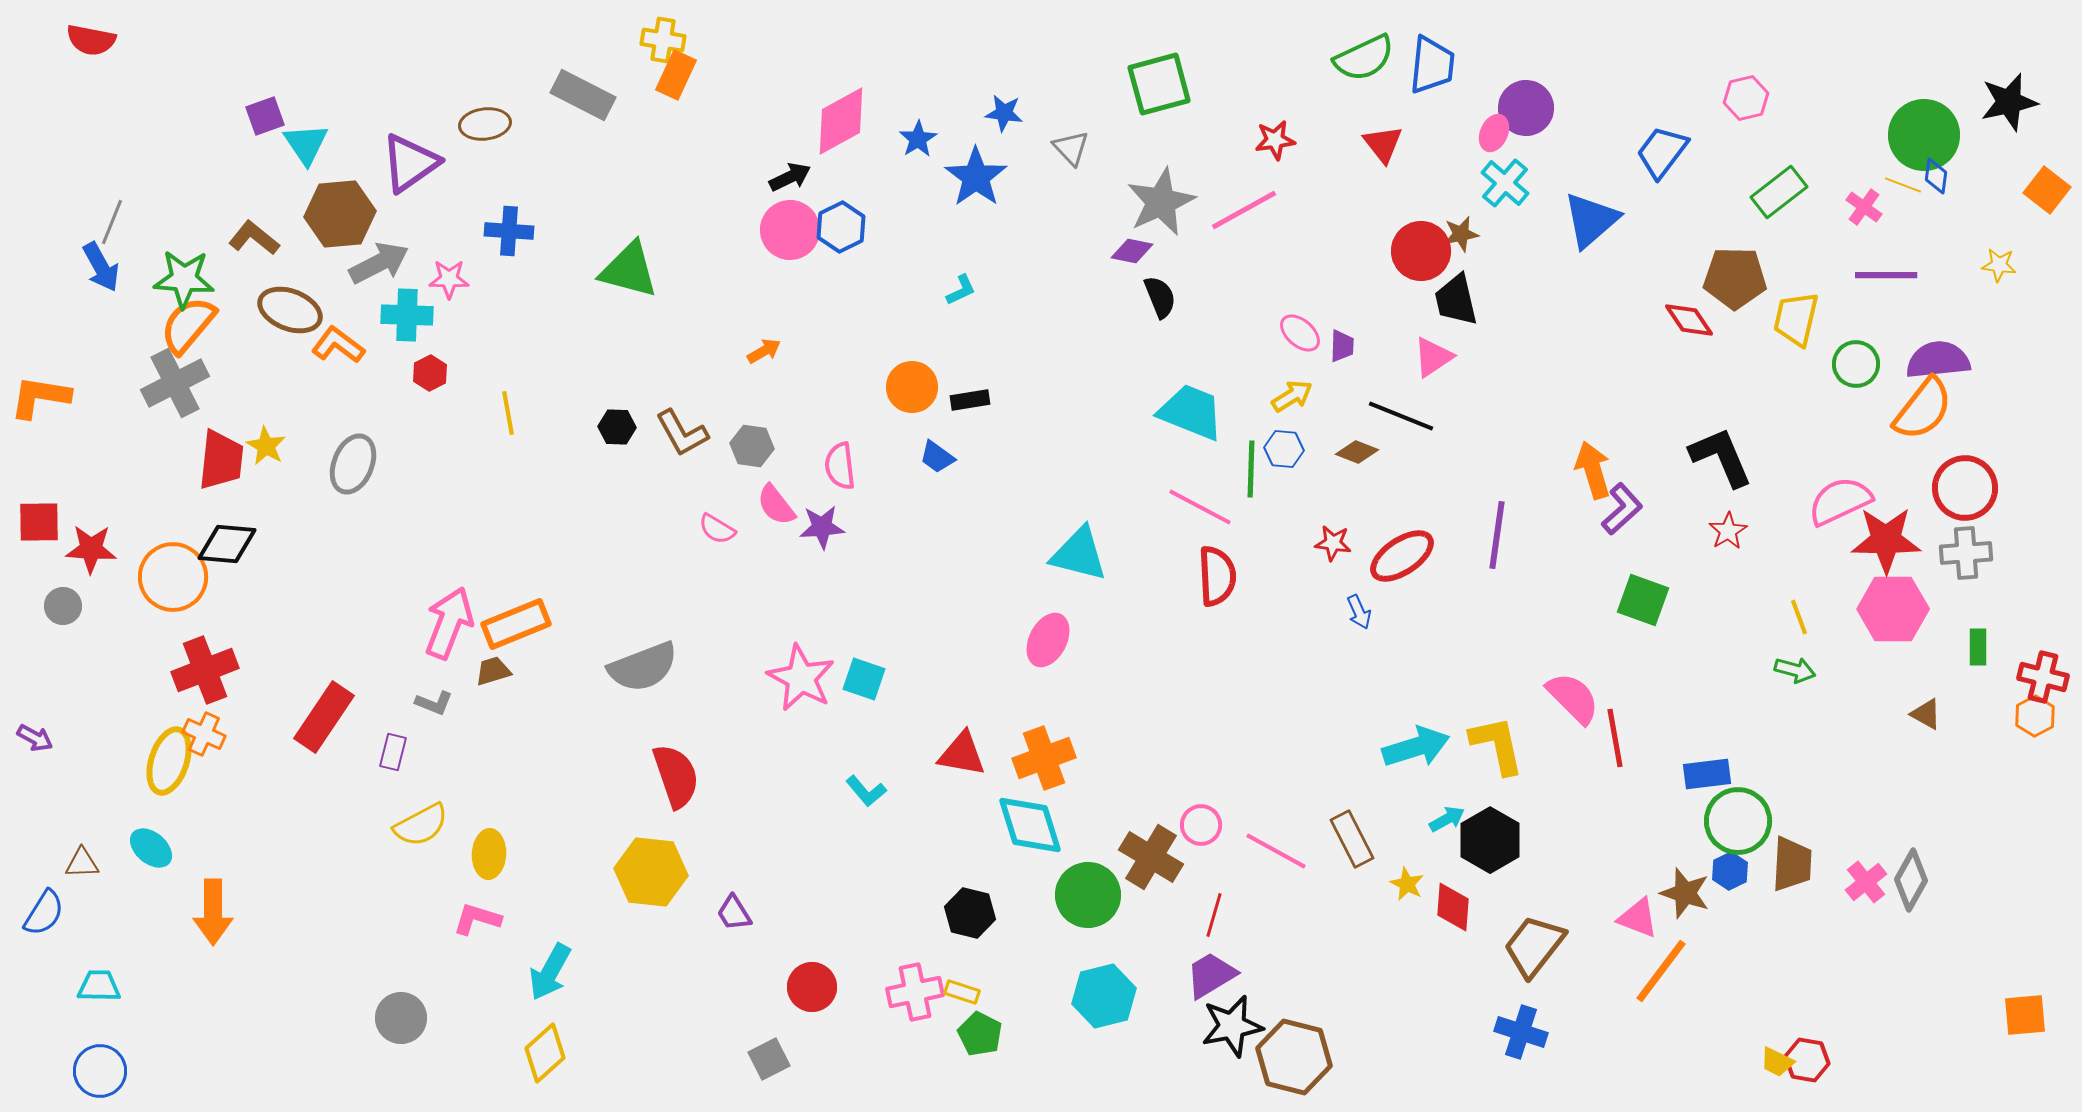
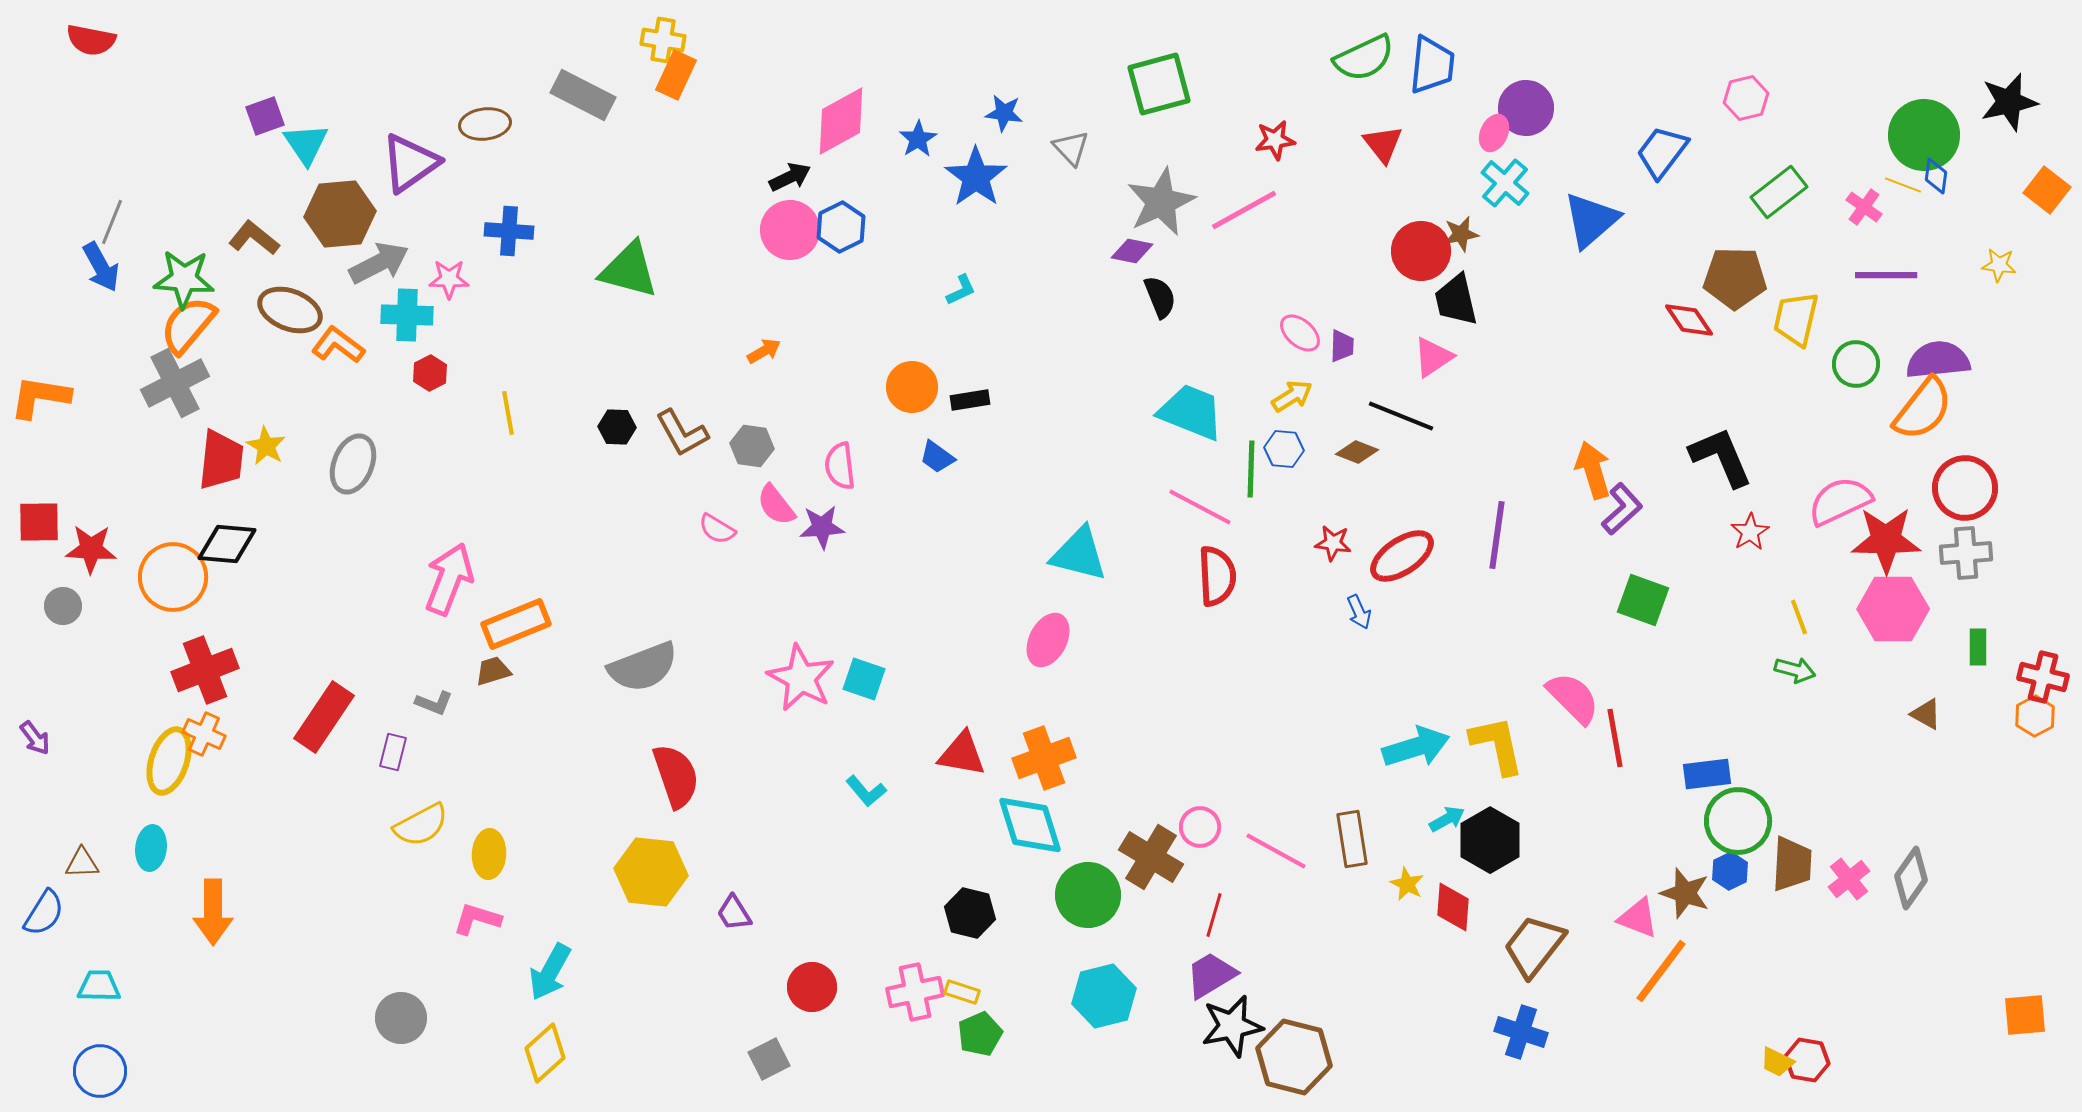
red star at (1728, 531): moved 22 px right, 1 px down
pink arrow at (449, 623): moved 44 px up
purple arrow at (35, 738): rotated 24 degrees clockwise
pink circle at (1201, 825): moved 1 px left, 2 px down
brown rectangle at (1352, 839): rotated 18 degrees clockwise
cyan ellipse at (151, 848): rotated 57 degrees clockwise
gray diamond at (1911, 880): moved 2 px up; rotated 6 degrees clockwise
pink cross at (1866, 882): moved 17 px left, 3 px up
green pentagon at (980, 1034): rotated 21 degrees clockwise
